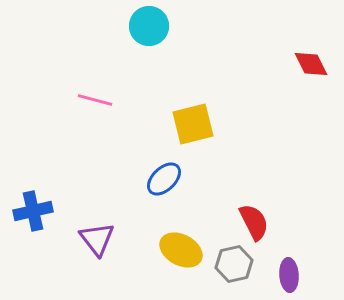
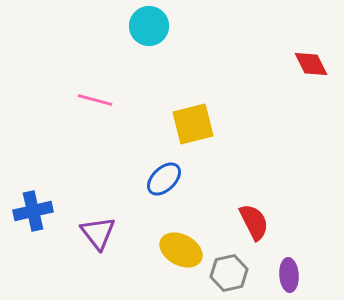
purple triangle: moved 1 px right, 6 px up
gray hexagon: moved 5 px left, 9 px down
